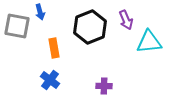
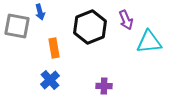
blue cross: rotated 12 degrees clockwise
